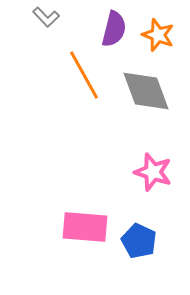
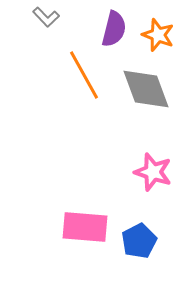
gray diamond: moved 2 px up
blue pentagon: rotated 20 degrees clockwise
